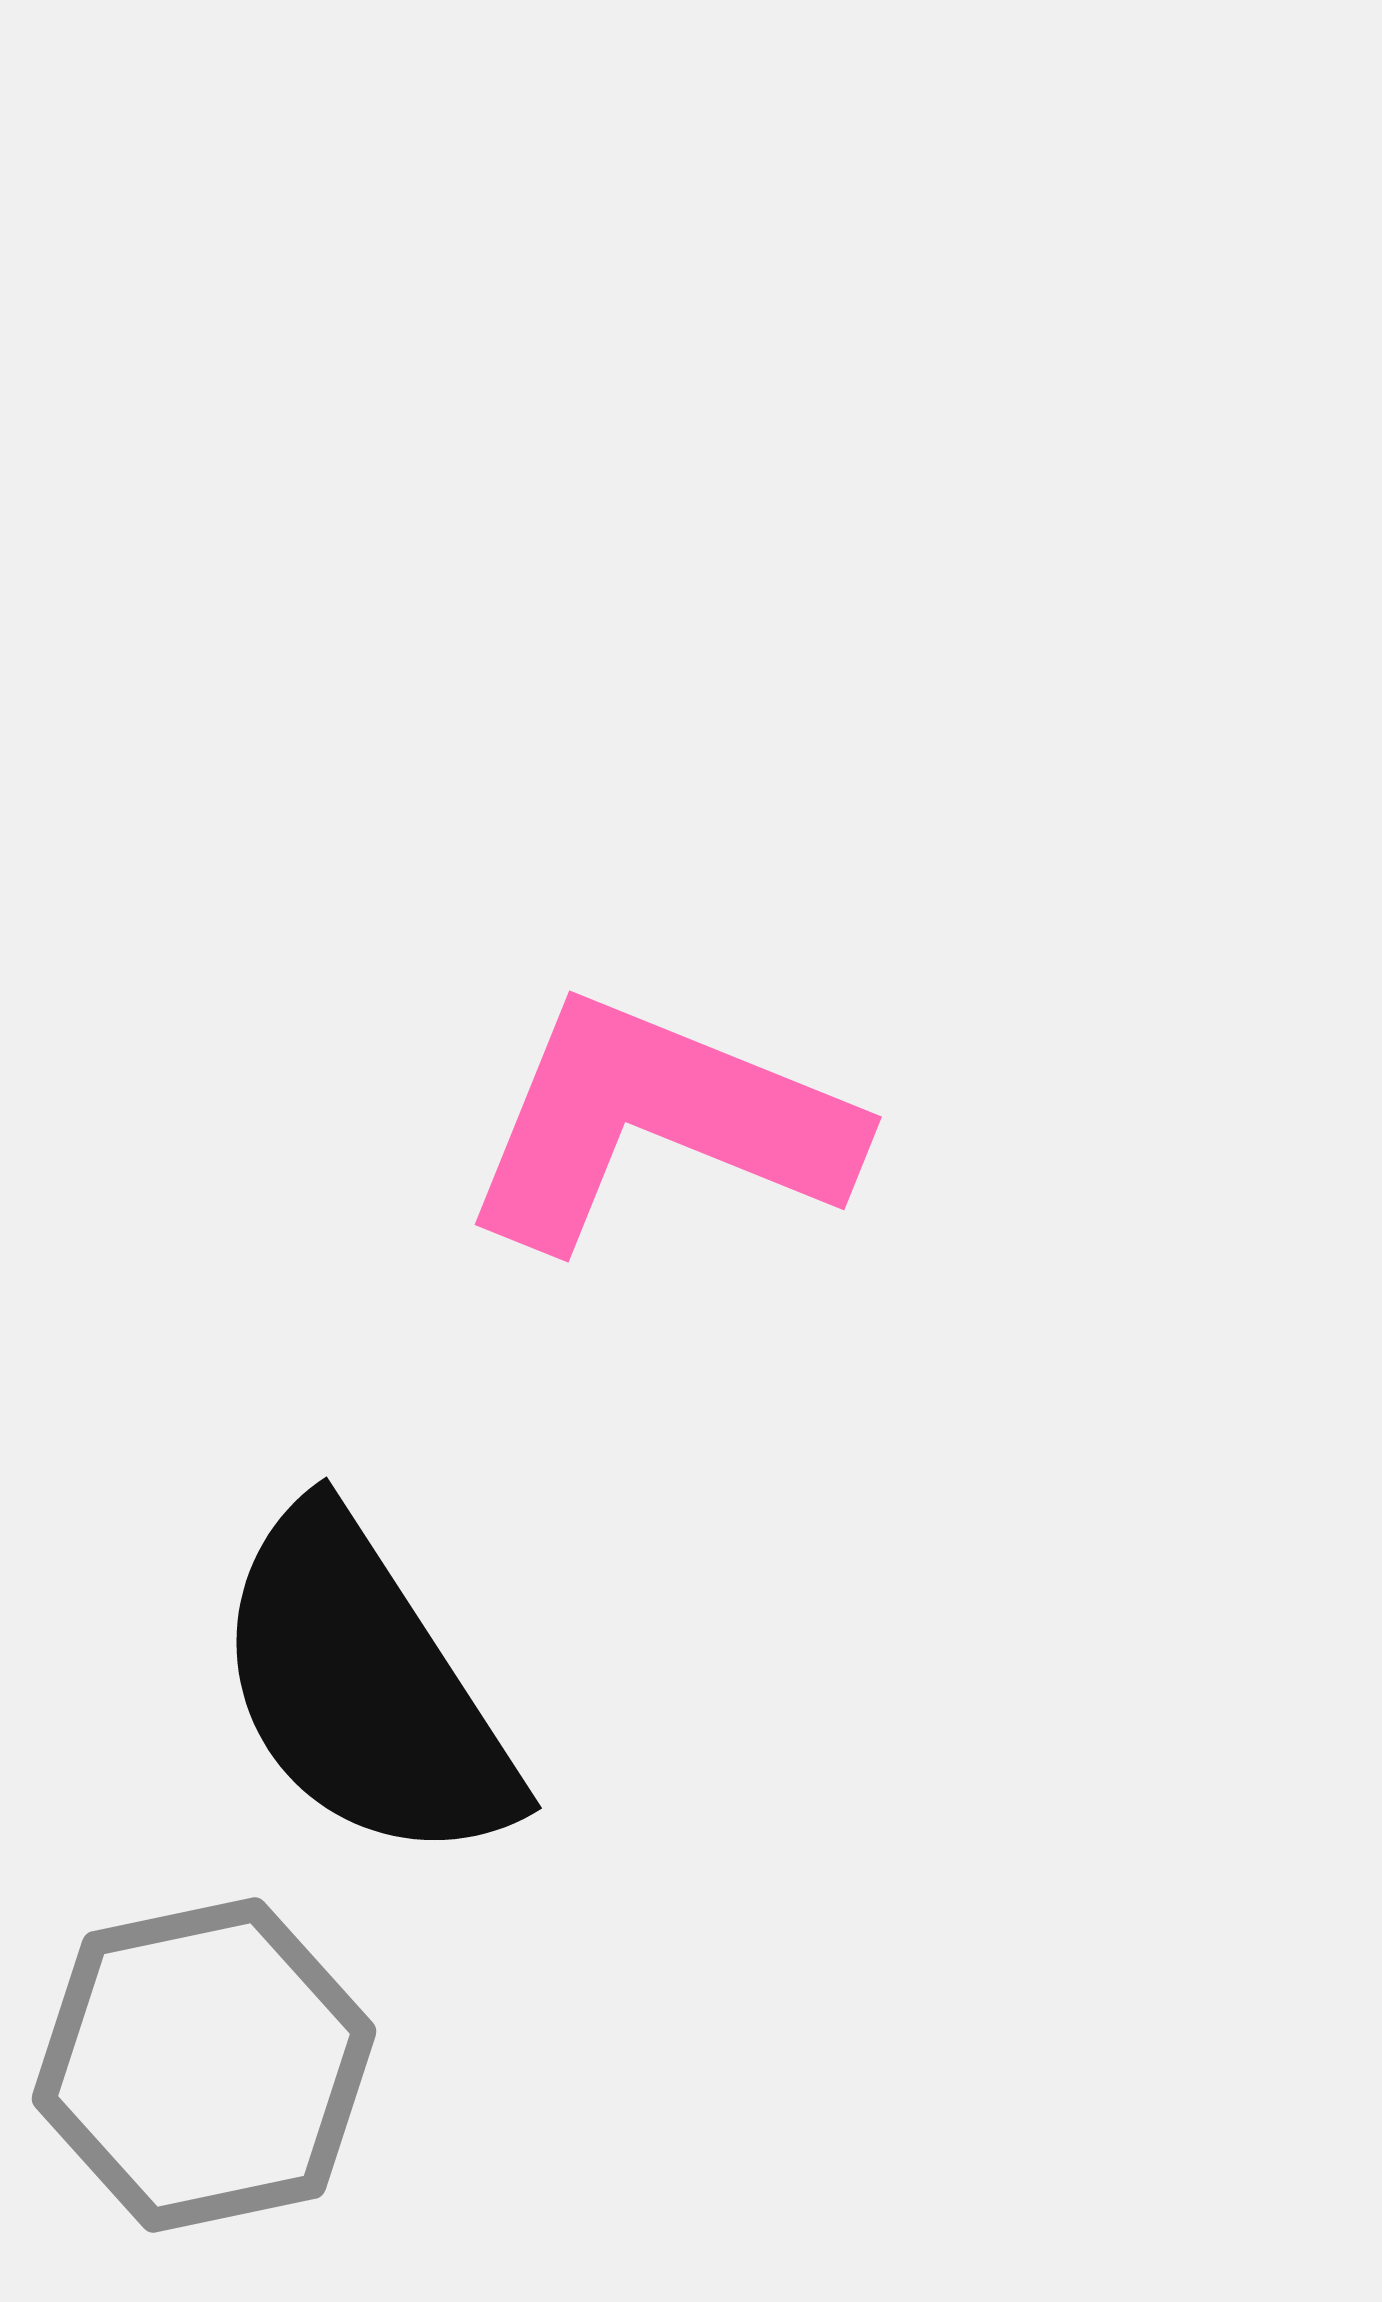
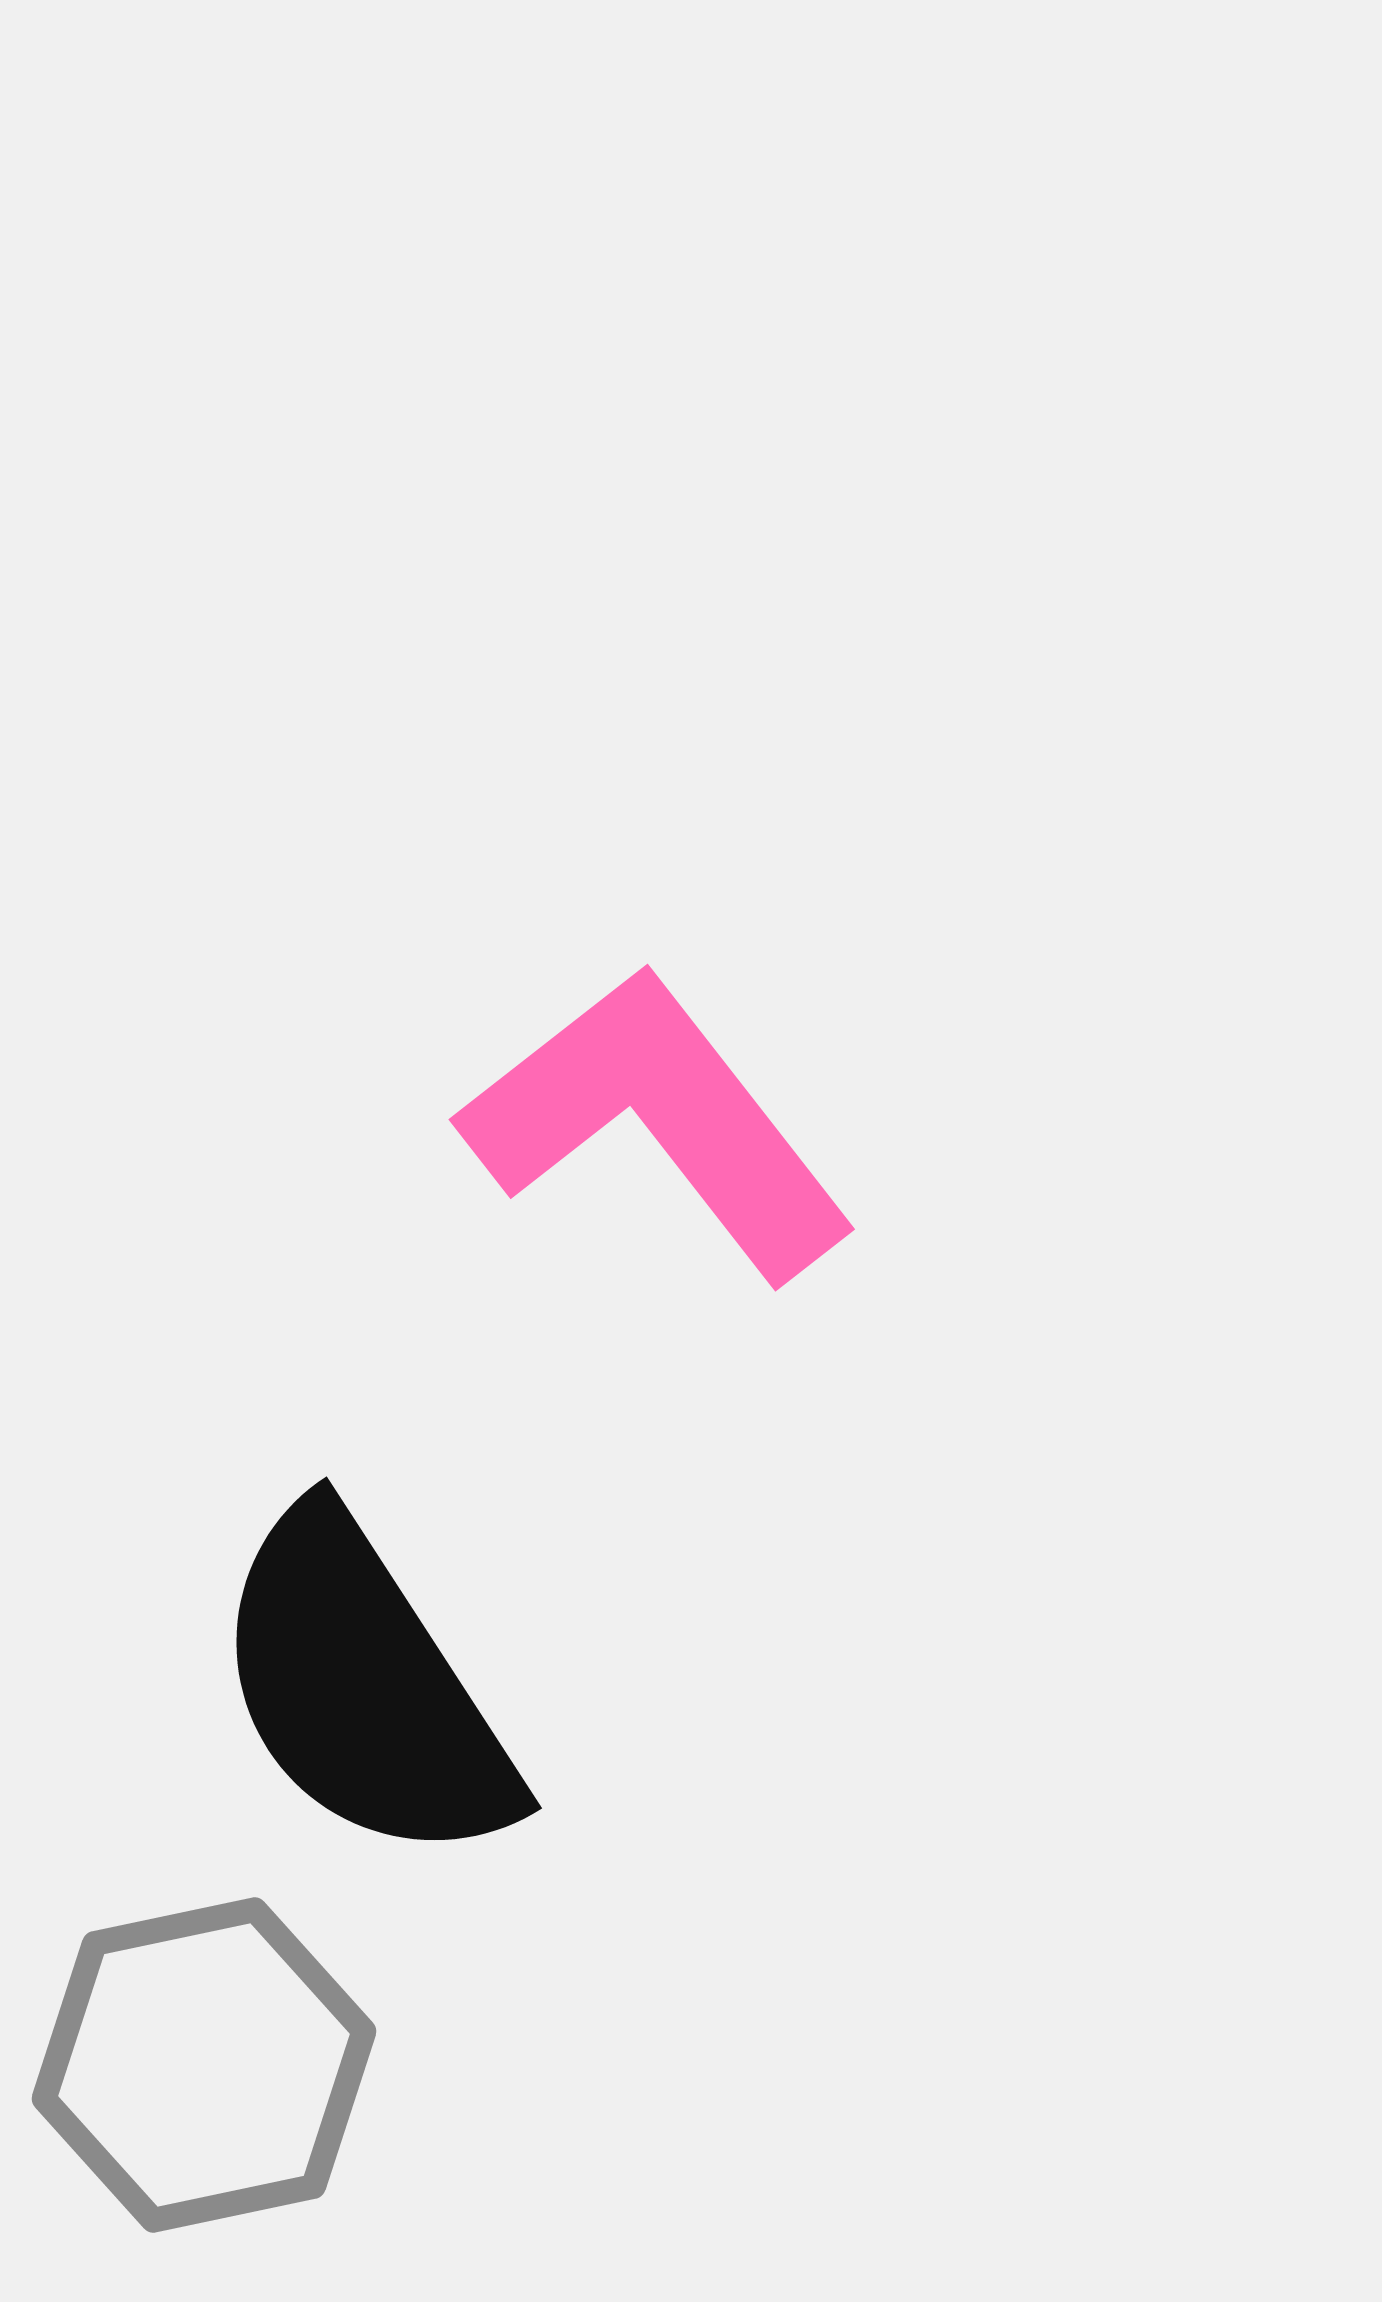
pink L-shape: rotated 30 degrees clockwise
